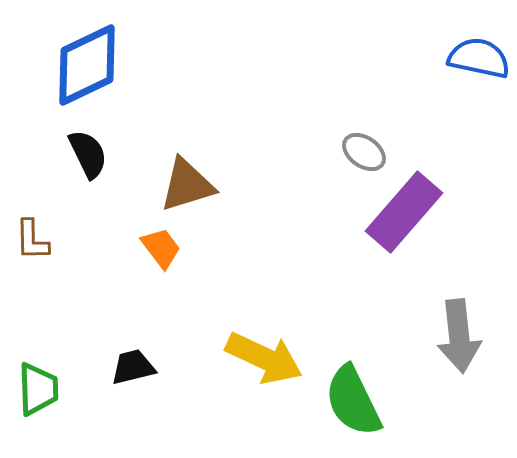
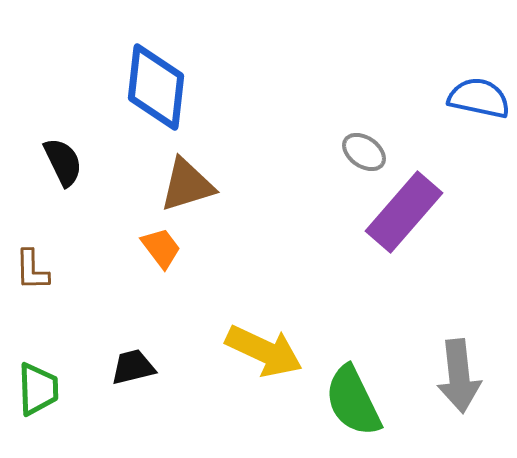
blue semicircle: moved 40 px down
blue diamond: moved 69 px right, 22 px down; rotated 58 degrees counterclockwise
black semicircle: moved 25 px left, 8 px down
brown L-shape: moved 30 px down
gray arrow: moved 40 px down
yellow arrow: moved 7 px up
